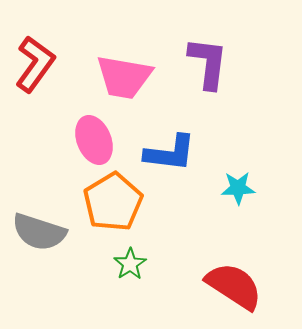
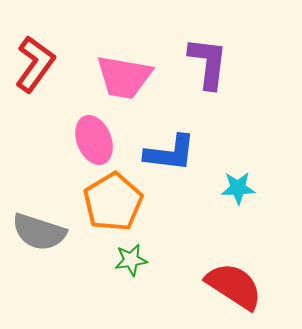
green star: moved 1 px right, 4 px up; rotated 24 degrees clockwise
